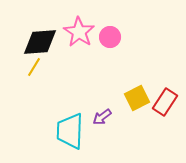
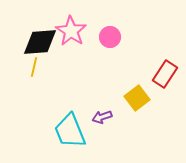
pink star: moved 8 px left, 1 px up
yellow line: rotated 18 degrees counterclockwise
yellow square: rotated 10 degrees counterclockwise
red rectangle: moved 28 px up
purple arrow: rotated 18 degrees clockwise
cyan trapezoid: rotated 24 degrees counterclockwise
